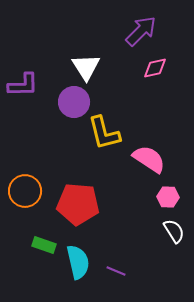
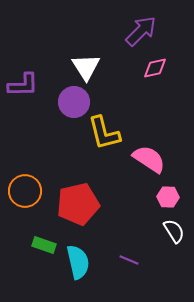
red pentagon: rotated 18 degrees counterclockwise
purple line: moved 13 px right, 11 px up
